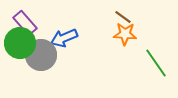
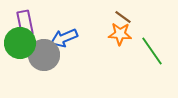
purple rectangle: rotated 30 degrees clockwise
orange star: moved 5 px left
gray circle: moved 3 px right
green line: moved 4 px left, 12 px up
